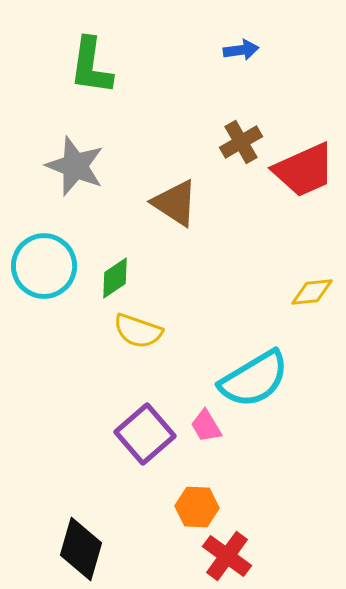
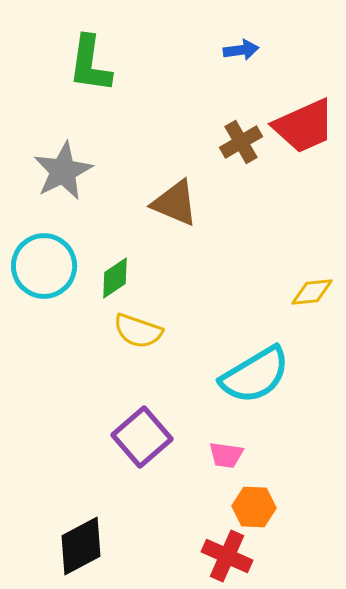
green L-shape: moved 1 px left, 2 px up
gray star: moved 12 px left, 5 px down; rotated 24 degrees clockwise
red trapezoid: moved 44 px up
brown triangle: rotated 10 degrees counterclockwise
cyan semicircle: moved 1 px right, 4 px up
pink trapezoid: moved 20 px right, 29 px down; rotated 51 degrees counterclockwise
purple square: moved 3 px left, 3 px down
orange hexagon: moved 57 px right
black diamond: moved 3 px up; rotated 46 degrees clockwise
red cross: rotated 12 degrees counterclockwise
